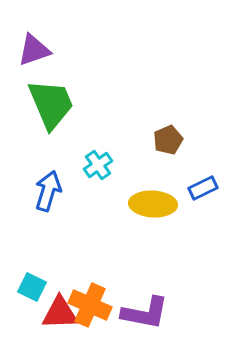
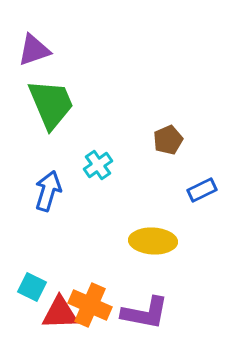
blue rectangle: moved 1 px left, 2 px down
yellow ellipse: moved 37 px down
